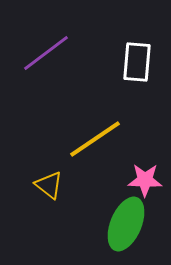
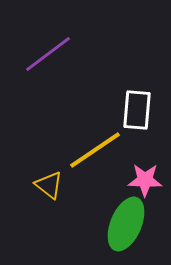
purple line: moved 2 px right, 1 px down
white rectangle: moved 48 px down
yellow line: moved 11 px down
